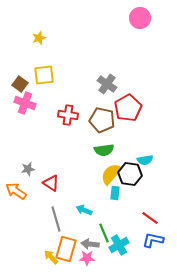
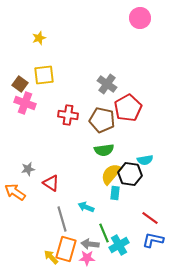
orange arrow: moved 1 px left, 1 px down
cyan arrow: moved 2 px right, 3 px up
gray line: moved 6 px right
